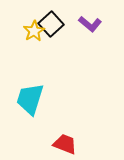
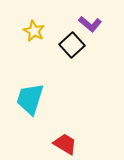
black square: moved 21 px right, 21 px down
yellow star: rotated 15 degrees counterclockwise
red trapezoid: rotated 10 degrees clockwise
